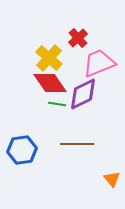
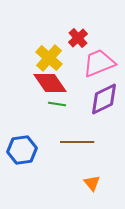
purple diamond: moved 21 px right, 5 px down
brown line: moved 2 px up
orange triangle: moved 20 px left, 4 px down
